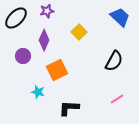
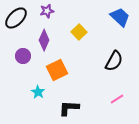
cyan star: rotated 16 degrees clockwise
